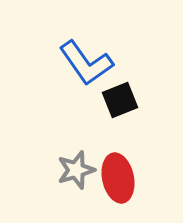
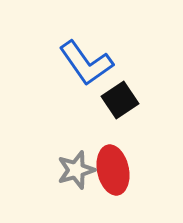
black square: rotated 12 degrees counterclockwise
red ellipse: moved 5 px left, 8 px up
